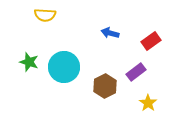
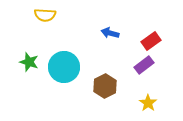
purple rectangle: moved 8 px right, 7 px up
